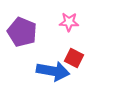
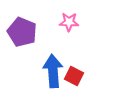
red square: moved 18 px down
blue arrow: rotated 104 degrees counterclockwise
